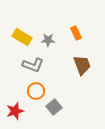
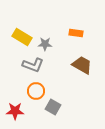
orange rectangle: rotated 56 degrees counterclockwise
gray star: moved 3 px left, 4 px down
brown trapezoid: rotated 40 degrees counterclockwise
gray square: moved 1 px left; rotated 21 degrees counterclockwise
red star: rotated 18 degrees clockwise
